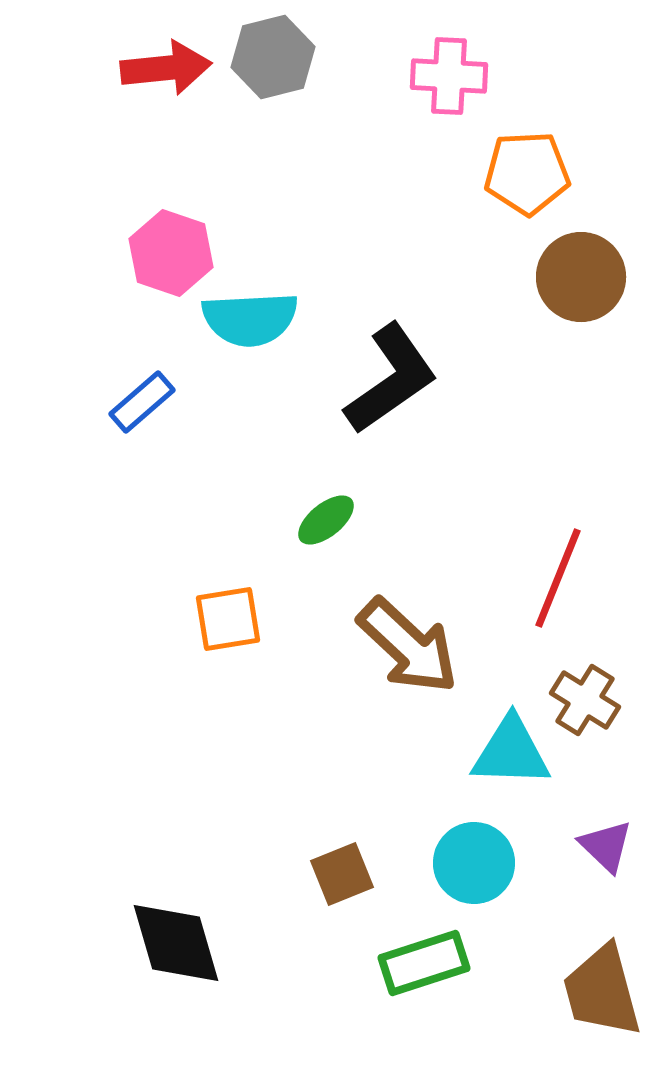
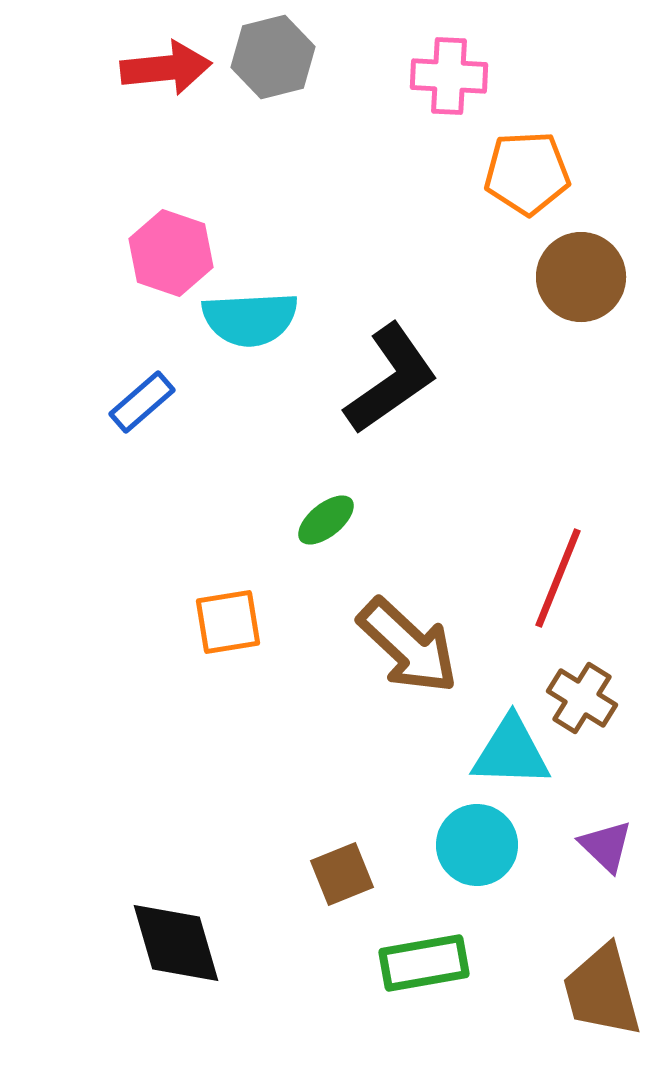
orange square: moved 3 px down
brown cross: moved 3 px left, 2 px up
cyan circle: moved 3 px right, 18 px up
green rectangle: rotated 8 degrees clockwise
